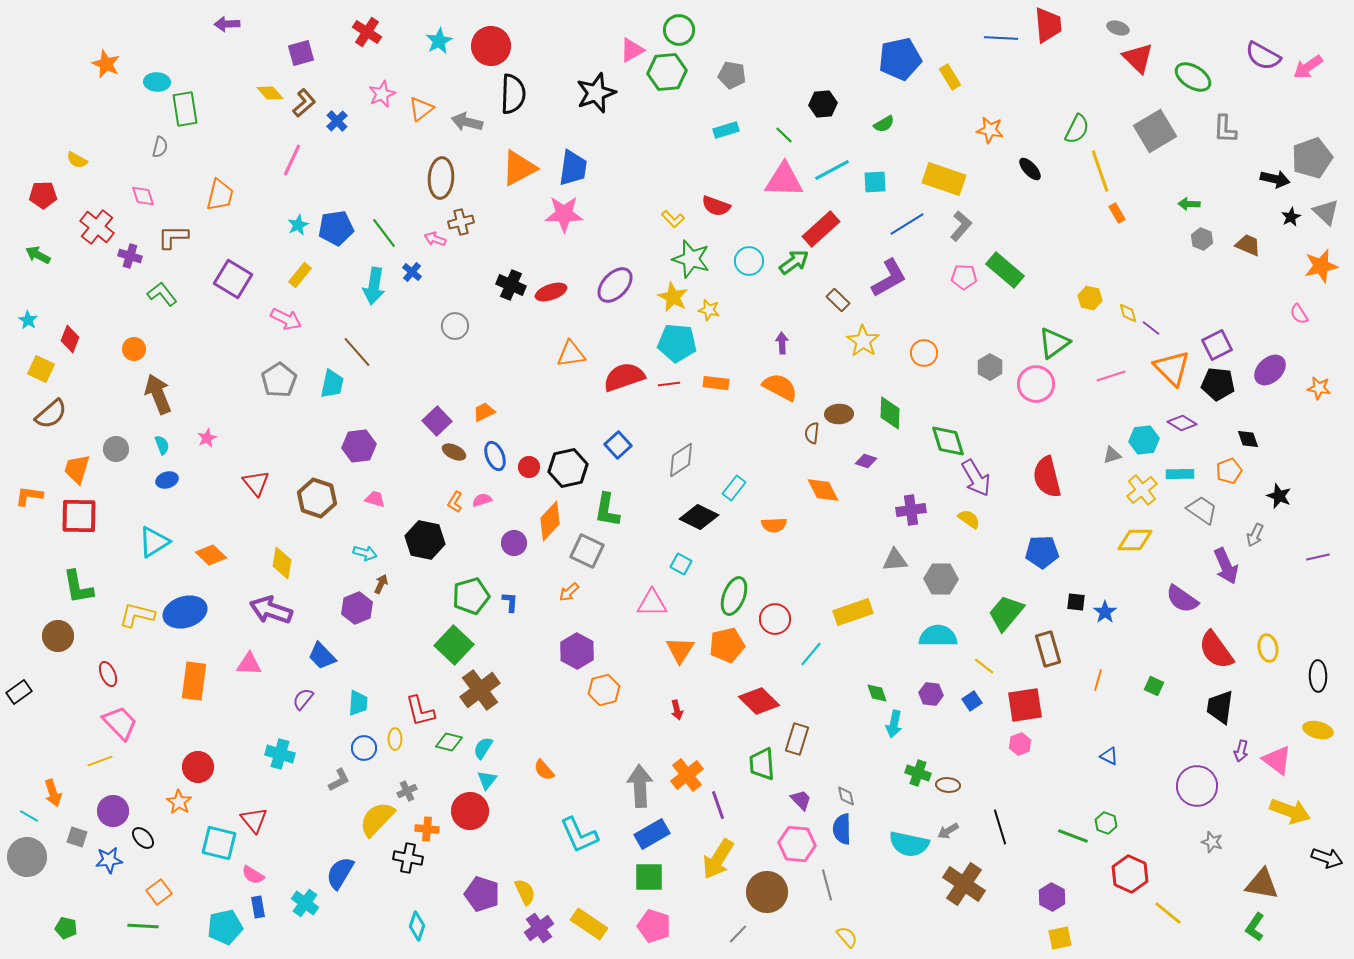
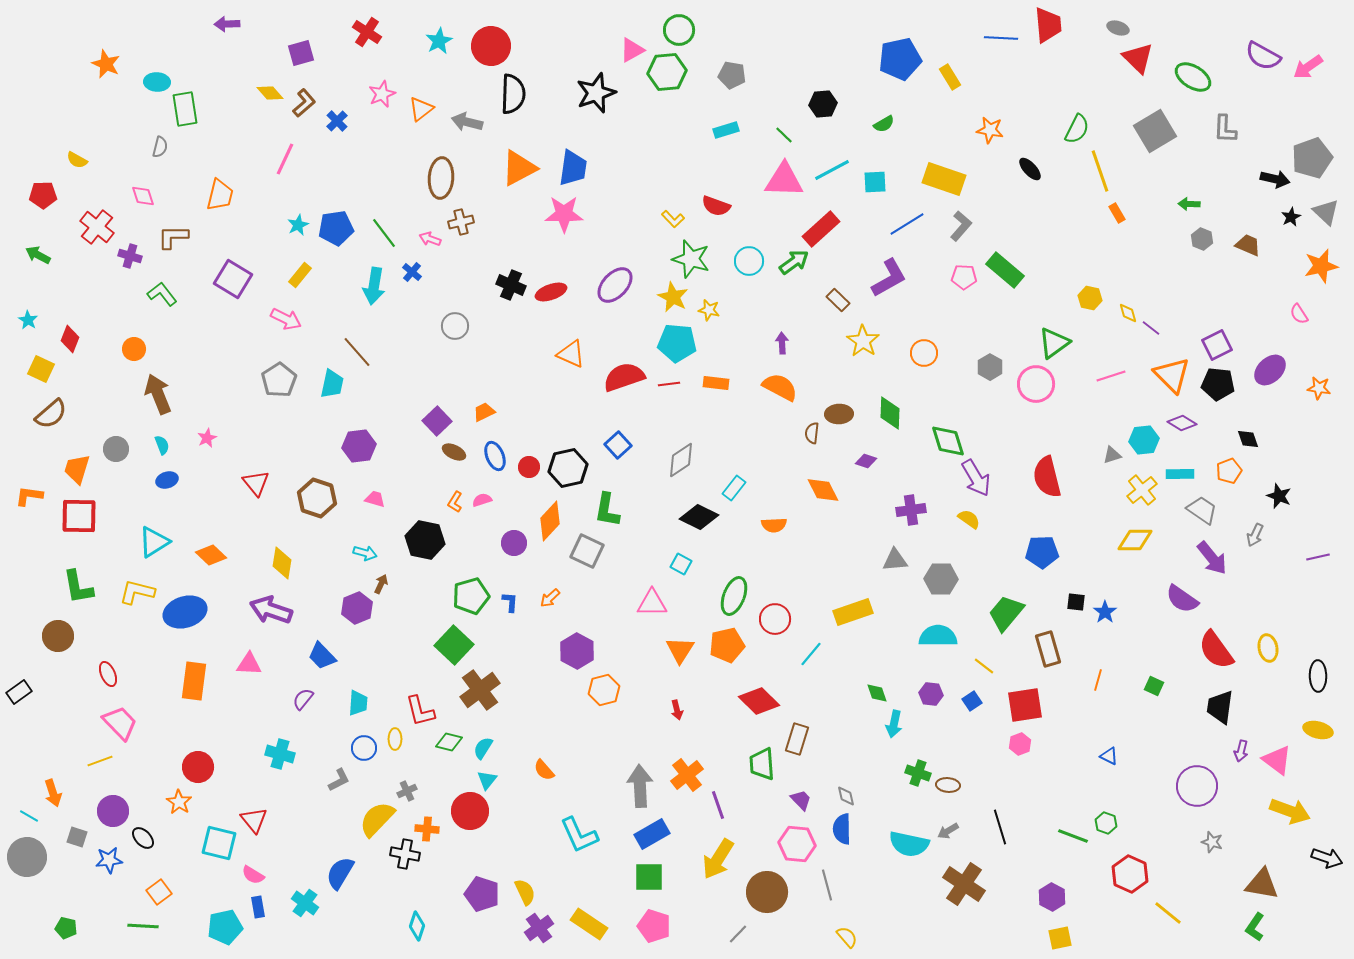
pink line at (292, 160): moved 7 px left, 1 px up
pink arrow at (435, 239): moved 5 px left
orange triangle at (571, 354): rotated 32 degrees clockwise
orange triangle at (1172, 368): moved 7 px down
purple arrow at (1226, 566): moved 14 px left, 8 px up; rotated 15 degrees counterclockwise
orange arrow at (569, 592): moved 19 px left, 6 px down
yellow L-shape at (137, 615): moved 23 px up
black cross at (408, 858): moved 3 px left, 4 px up
